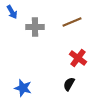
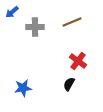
blue arrow: rotated 80 degrees clockwise
red cross: moved 3 px down
blue star: rotated 24 degrees counterclockwise
